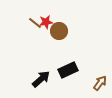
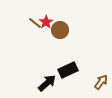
red star: rotated 24 degrees counterclockwise
brown circle: moved 1 px right, 1 px up
black arrow: moved 6 px right, 4 px down
brown arrow: moved 1 px right, 1 px up
